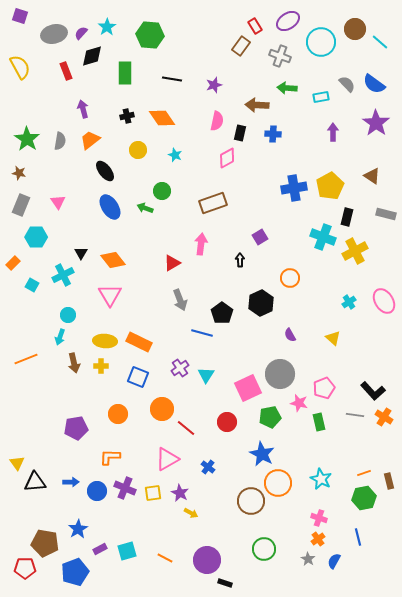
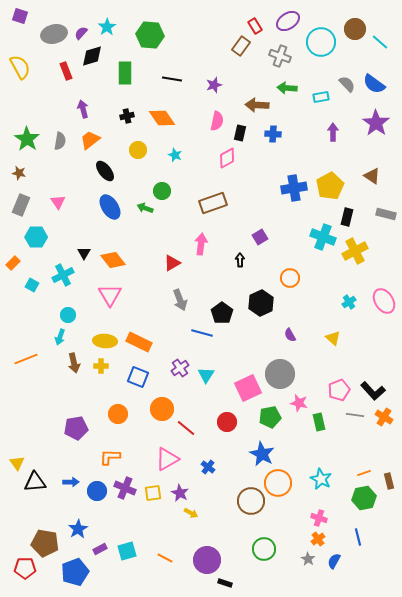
black triangle at (81, 253): moved 3 px right
pink pentagon at (324, 388): moved 15 px right, 2 px down
